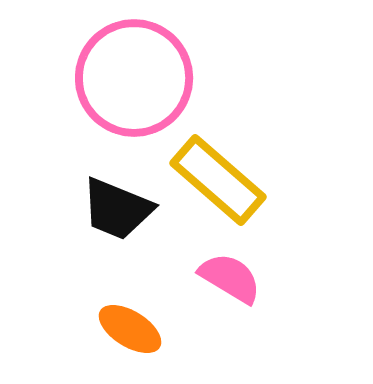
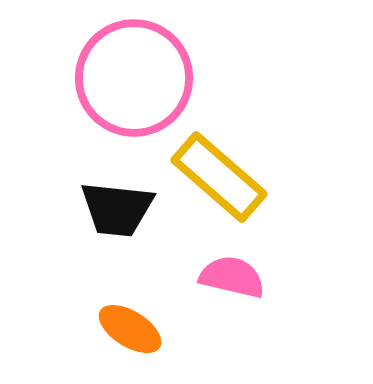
yellow rectangle: moved 1 px right, 3 px up
black trapezoid: rotated 16 degrees counterclockwise
pink semicircle: moved 2 px right, 1 px up; rotated 18 degrees counterclockwise
